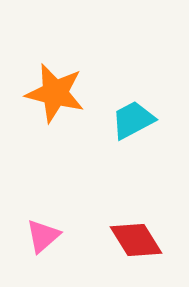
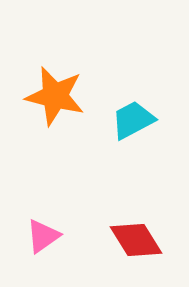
orange star: moved 3 px down
pink triangle: rotated 6 degrees clockwise
